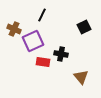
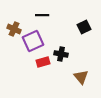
black line: rotated 64 degrees clockwise
red rectangle: rotated 24 degrees counterclockwise
